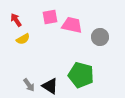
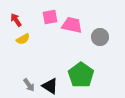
green pentagon: rotated 20 degrees clockwise
